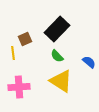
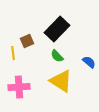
brown square: moved 2 px right, 2 px down
